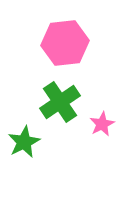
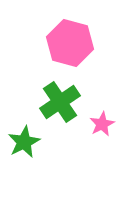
pink hexagon: moved 5 px right; rotated 21 degrees clockwise
